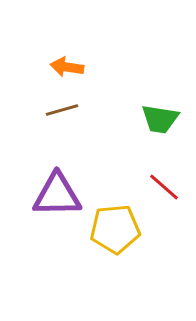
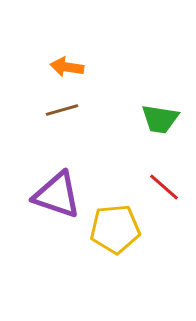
purple triangle: rotated 20 degrees clockwise
